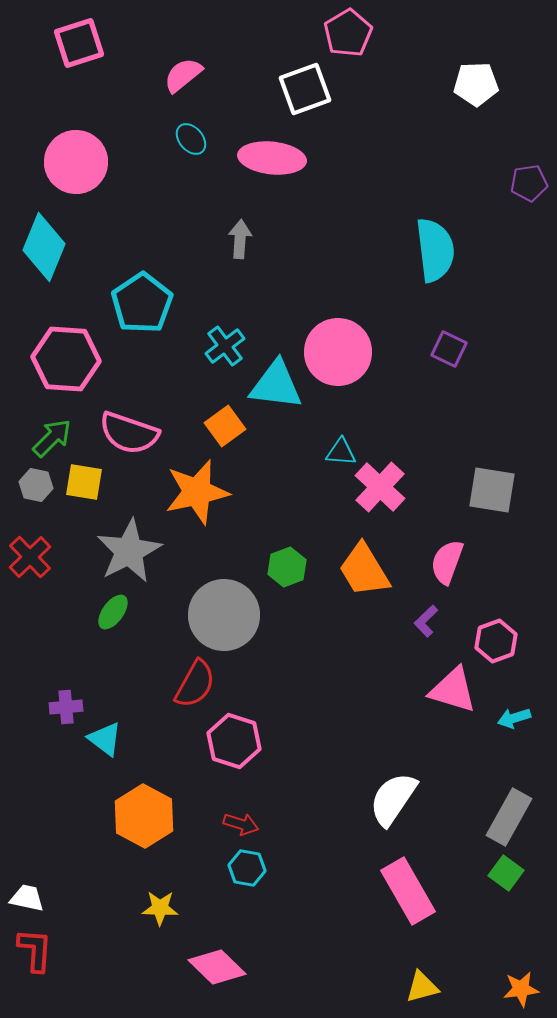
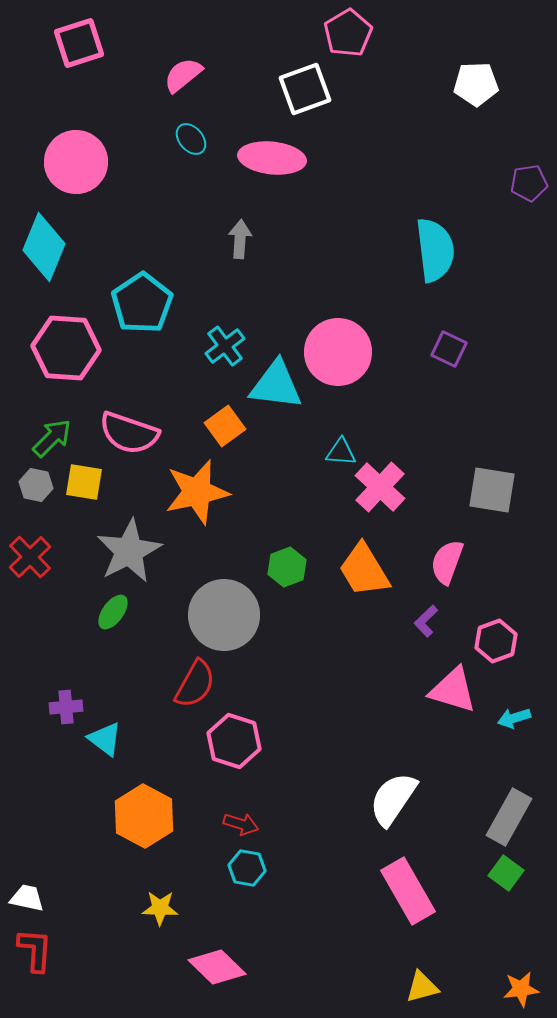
pink hexagon at (66, 359): moved 11 px up
